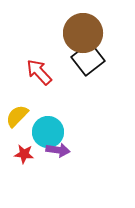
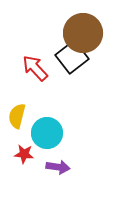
black square: moved 16 px left, 2 px up
red arrow: moved 4 px left, 4 px up
yellow semicircle: rotated 30 degrees counterclockwise
cyan circle: moved 1 px left, 1 px down
purple arrow: moved 17 px down
